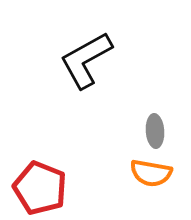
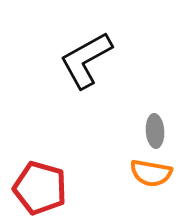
red pentagon: rotated 6 degrees counterclockwise
